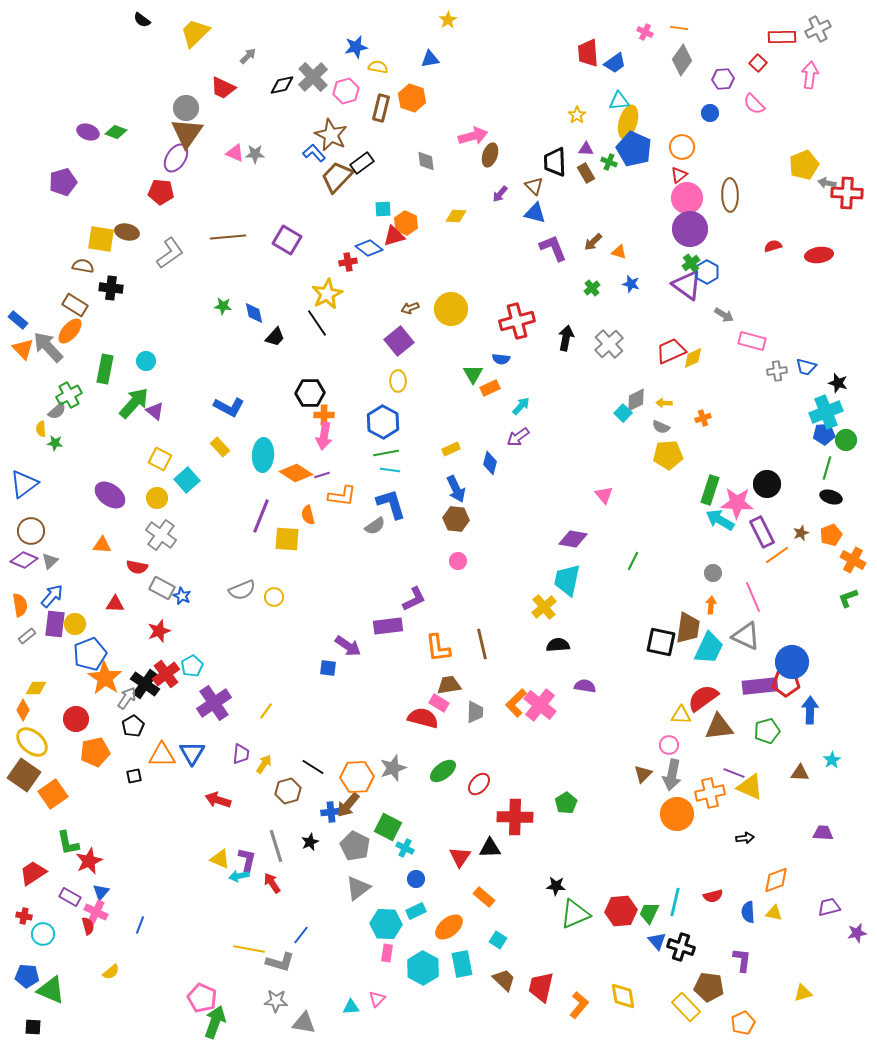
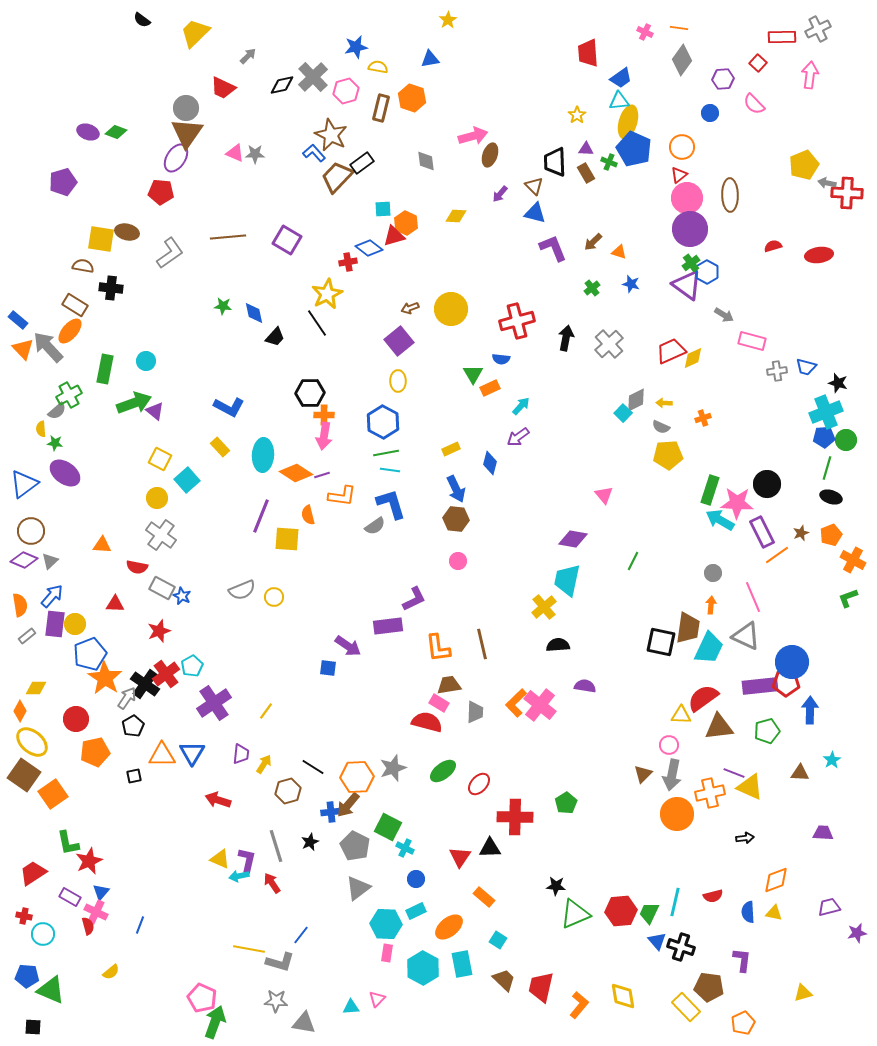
blue trapezoid at (615, 63): moved 6 px right, 15 px down
green arrow at (134, 403): rotated 28 degrees clockwise
blue pentagon at (824, 434): moved 3 px down
purple ellipse at (110, 495): moved 45 px left, 22 px up
orange diamond at (23, 710): moved 3 px left, 1 px down
red semicircle at (423, 718): moved 4 px right, 4 px down
